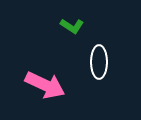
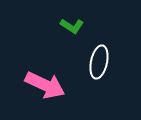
white ellipse: rotated 12 degrees clockwise
